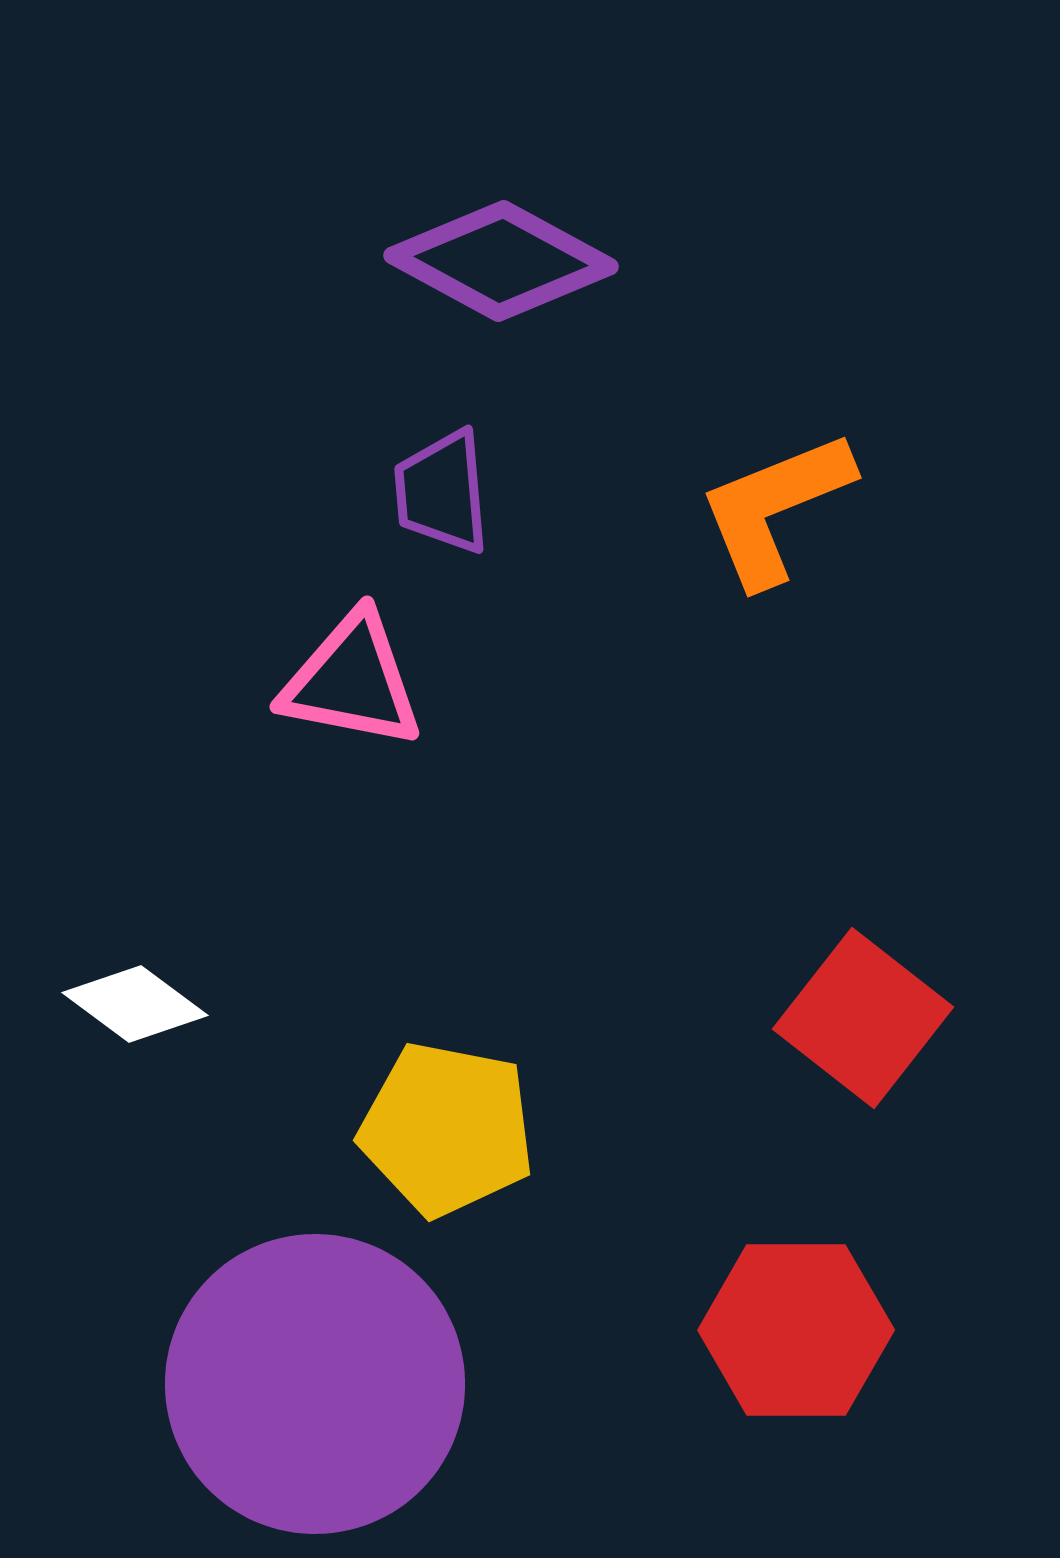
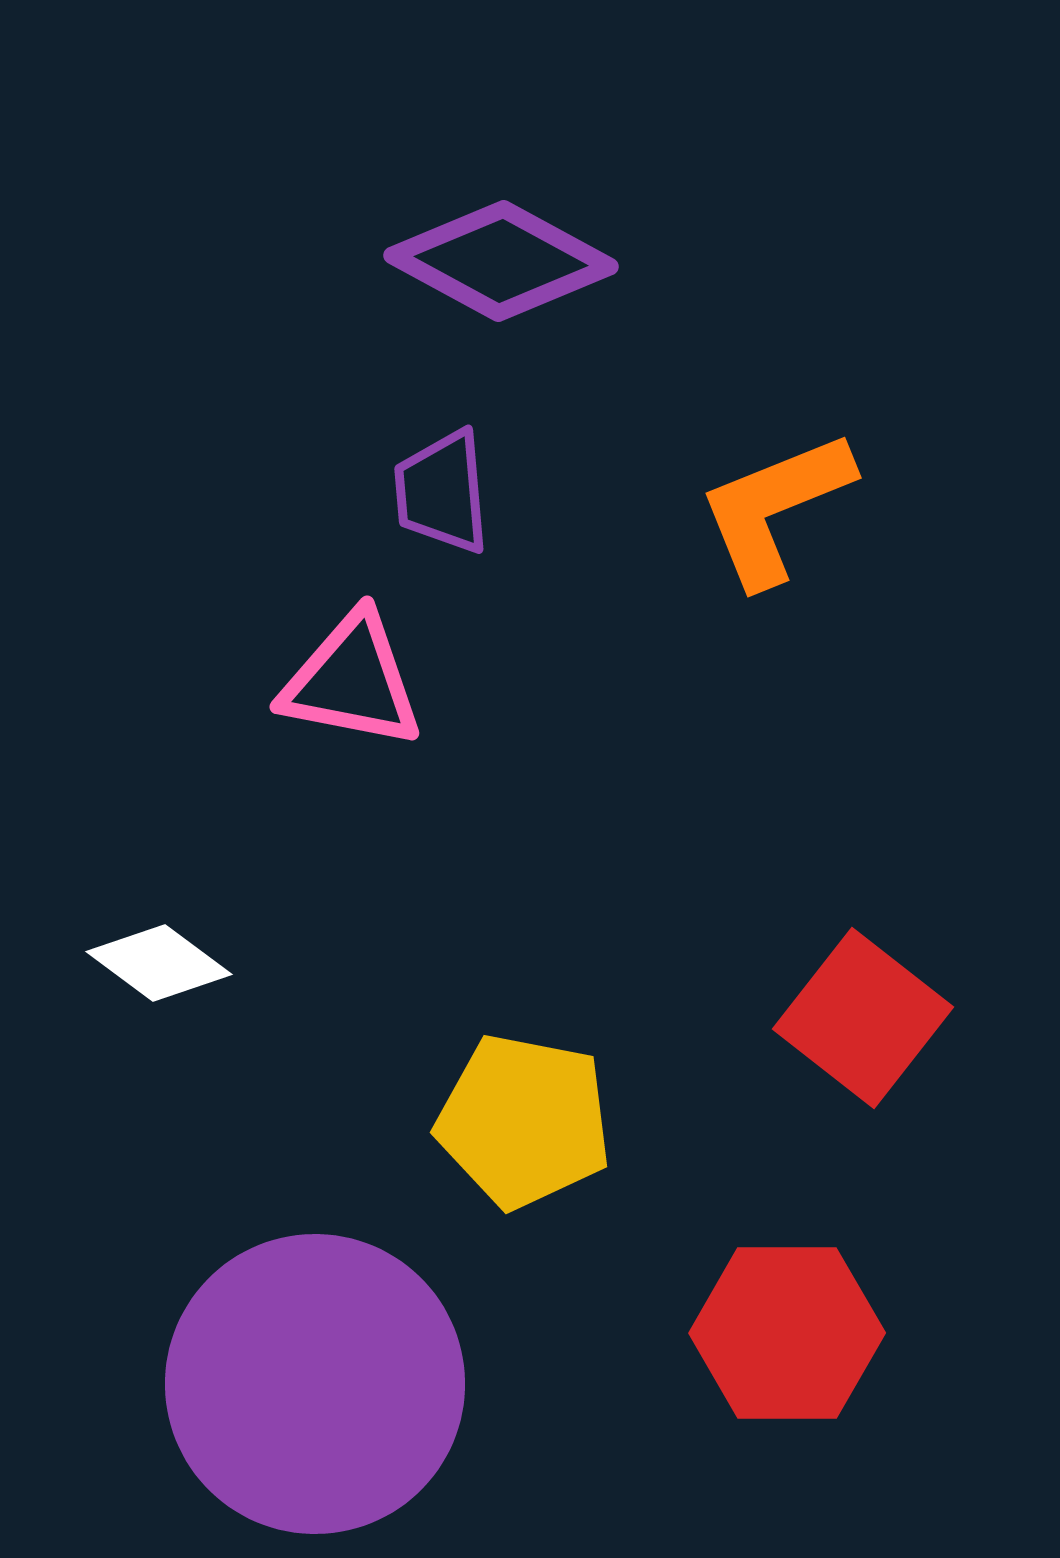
white diamond: moved 24 px right, 41 px up
yellow pentagon: moved 77 px right, 8 px up
red hexagon: moved 9 px left, 3 px down
